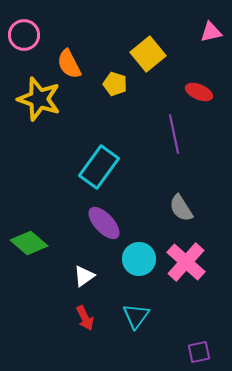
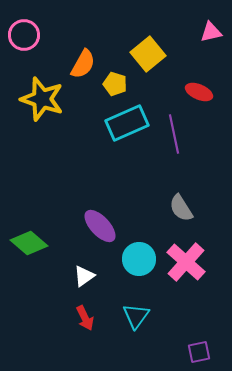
orange semicircle: moved 14 px right; rotated 124 degrees counterclockwise
yellow star: moved 3 px right
cyan rectangle: moved 28 px right, 44 px up; rotated 30 degrees clockwise
purple ellipse: moved 4 px left, 3 px down
